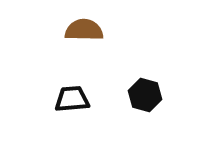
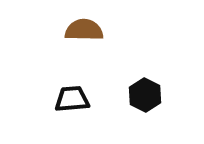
black hexagon: rotated 12 degrees clockwise
